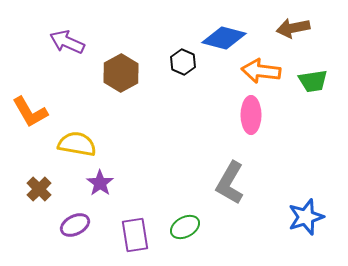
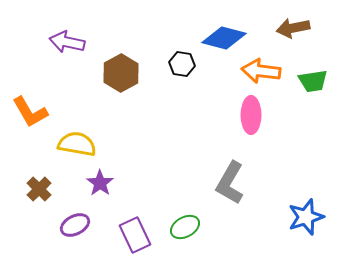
purple arrow: rotated 12 degrees counterclockwise
black hexagon: moved 1 px left, 2 px down; rotated 15 degrees counterclockwise
purple rectangle: rotated 16 degrees counterclockwise
